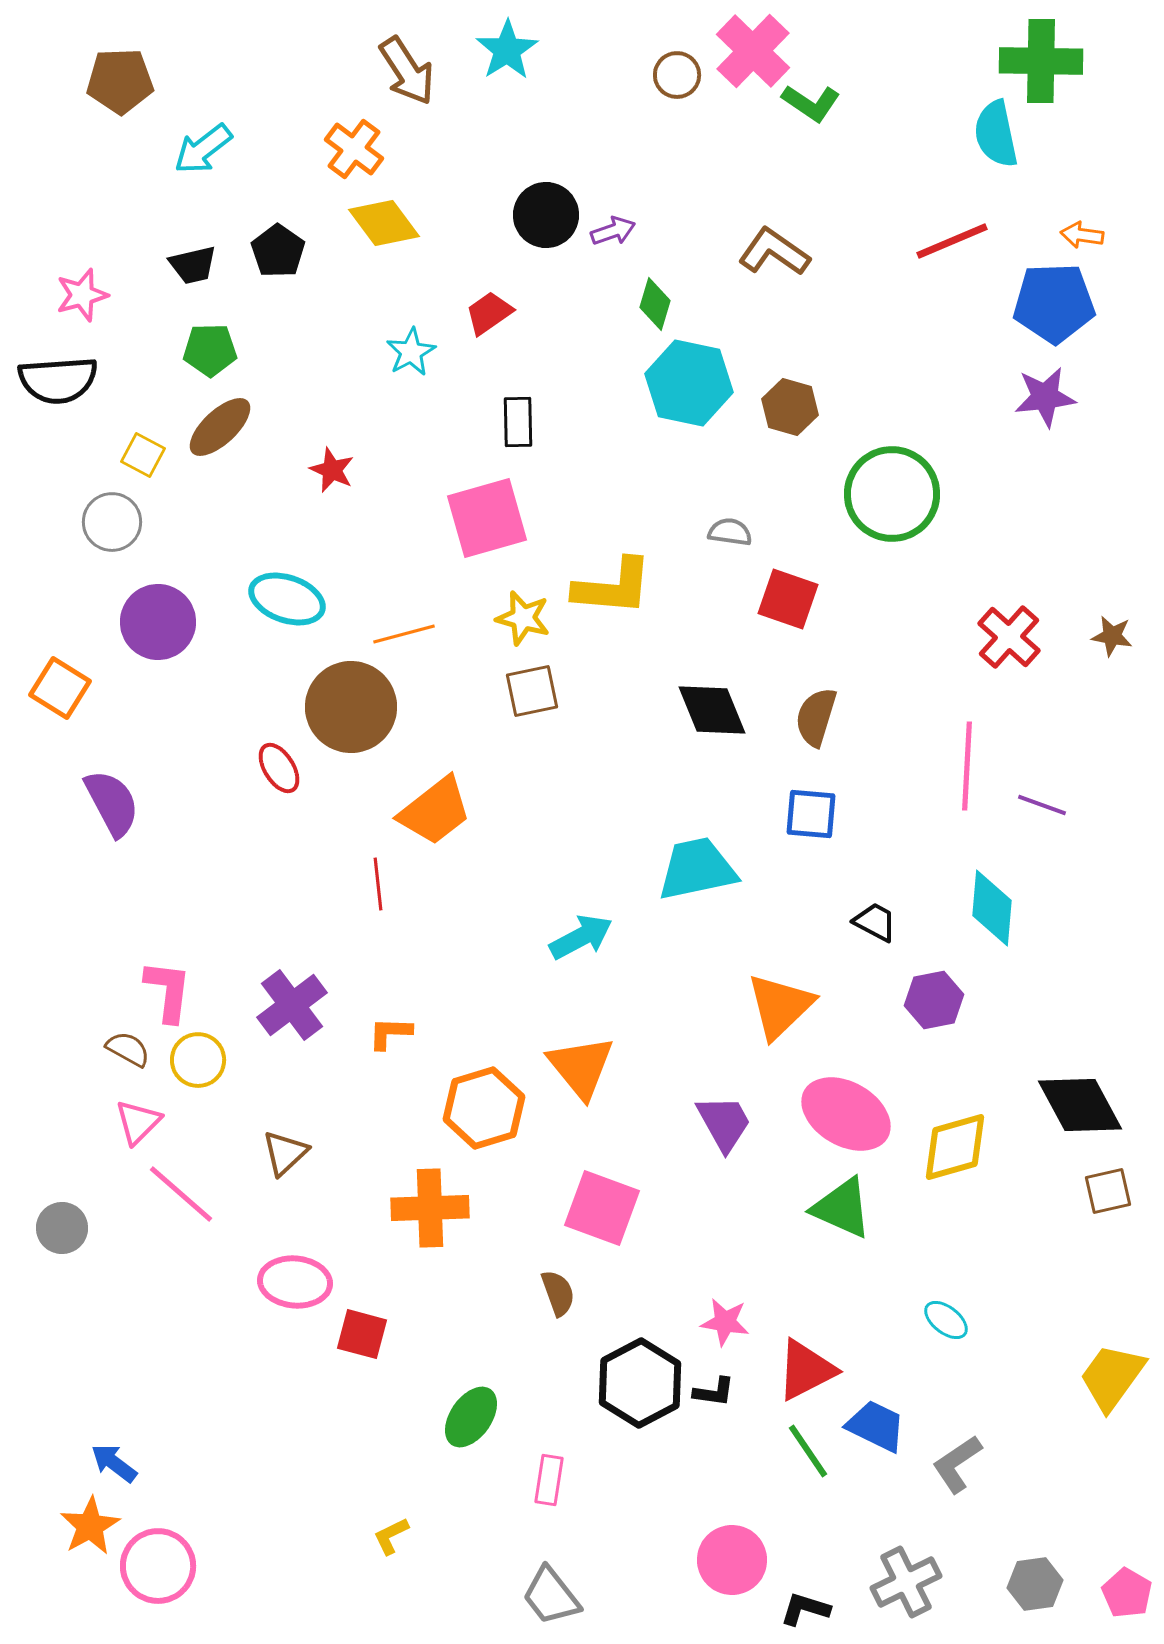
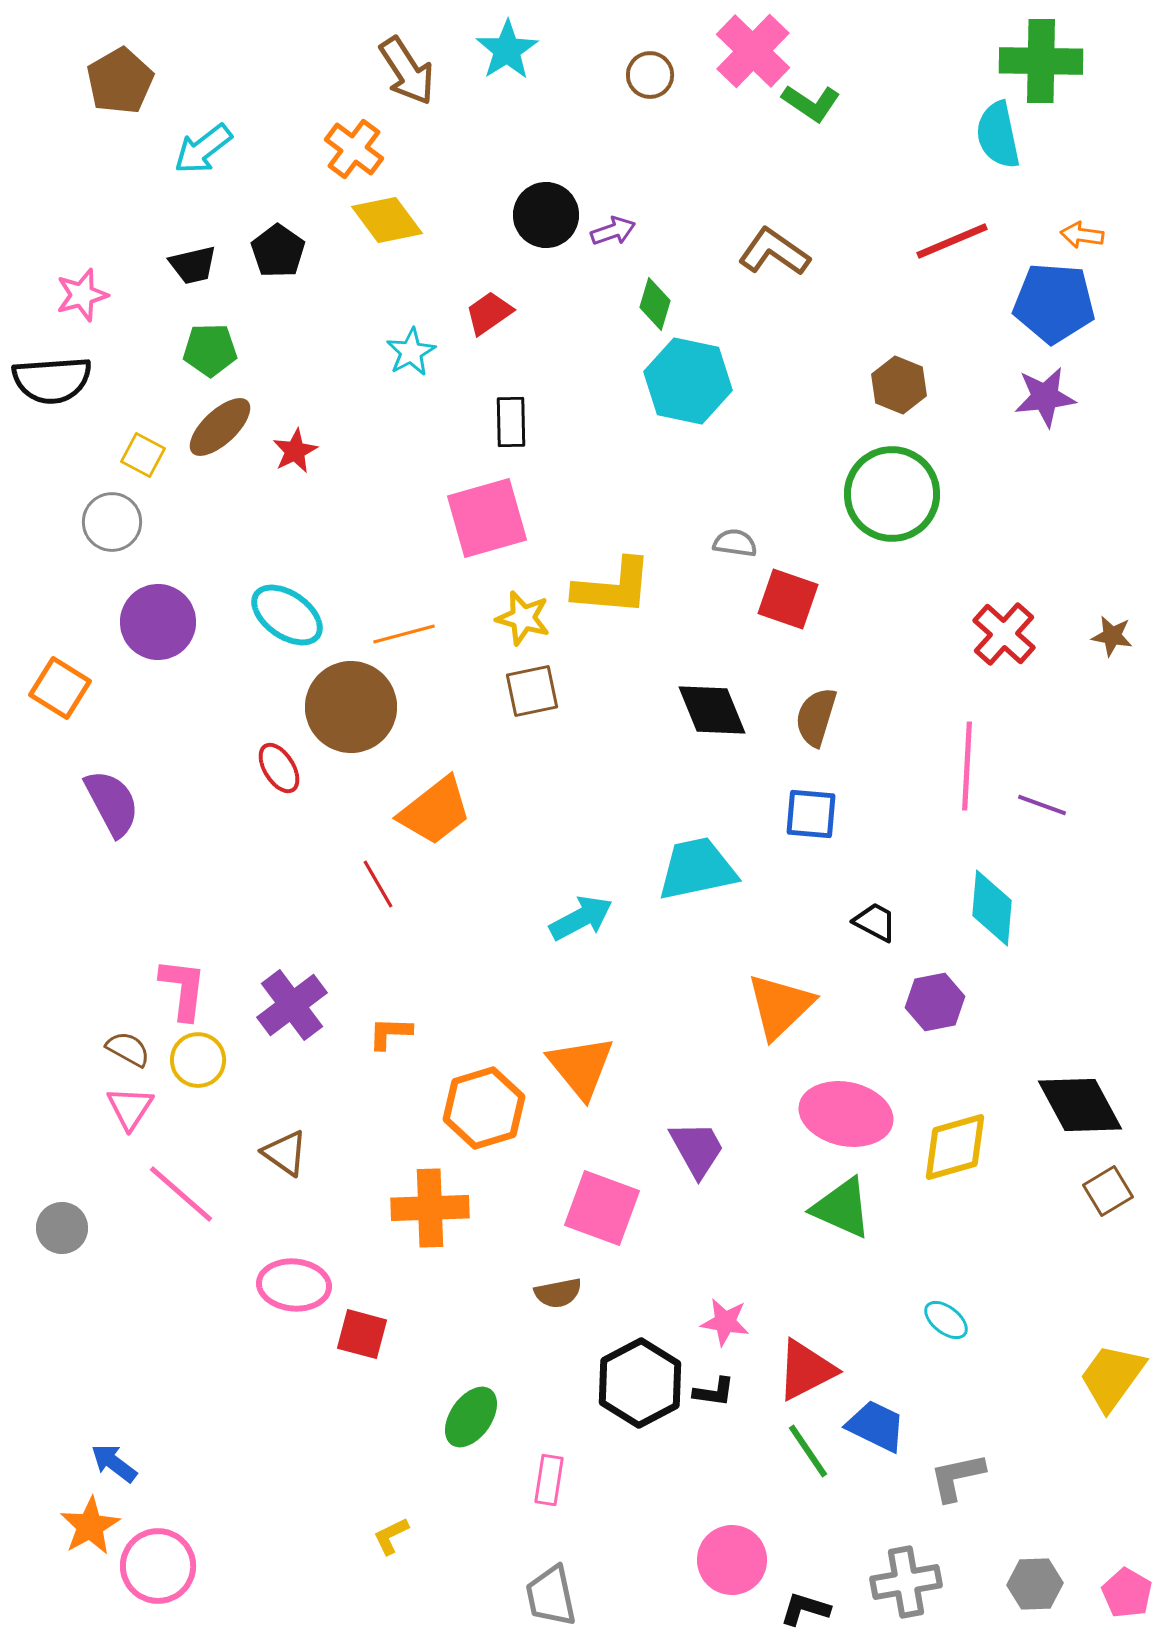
brown circle at (677, 75): moved 27 px left
brown pentagon at (120, 81): rotated 28 degrees counterclockwise
cyan semicircle at (996, 134): moved 2 px right, 1 px down
yellow diamond at (384, 223): moved 3 px right, 3 px up
blue pentagon at (1054, 303): rotated 6 degrees clockwise
black semicircle at (58, 380): moved 6 px left
cyan hexagon at (689, 383): moved 1 px left, 2 px up
brown hexagon at (790, 407): moved 109 px right, 22 px up; rotated 6 degrees clockwise
black rectangle at (518, 422): moved 7 px left
red star at (332, 470): moved 37 px left, 19 px up; rotated 21 degrees clockwise
gray semicircle at (730, 532): moved 5 px right, 11 px down
cyan ellipse at (287, 599): moved 16 px down; rotated 16 degrees clockwise
red cross at (1009, 637): moved 5 px left, 3 px up
red line at (378, 884): rotated 24 degrees counterclockwise
cyan arrow at (581, 937): moved 19 px up
pink L-shape at (168, 991): moved 15 px right, 2 px up
purple hexagon at (934, 1000): moved 1 px right, 2 px down
pink ellipse at (846, 1114): rotated 18 degrees counterclockwise
pink triangle at (138, 1122): moved 8 px left, 14 px up; rotated 12 degrees counterclockwise
purple trapezoid at (724, 1123): moved 27 px left, 26 px down
brown triangle at (285, 1153): rotated 42 degrees counterclockwise
brown square at (1108, 1191): rotated 18 degrees counterclockwise
pink ellipse at (295, 1282): moved 1 px left, 3 px down
brown semicircle at (558, 1293): rotated 99 degrees clockwise
gray L-shape at (957, 1464): moved 13 px down; rotated 22 degrees clockwise
gray cross at (906, 1582): rotated 16 degrees clockwise
gray hexagon at (1035, 1584): rotated 6 degrees clockwise
gray trapezoid at (551, 1596): rotated 26 degrees clockwise
